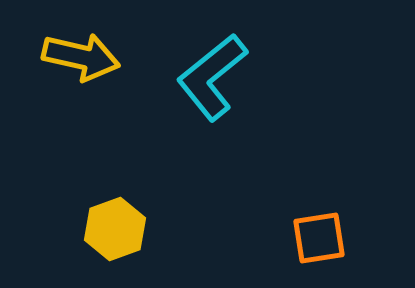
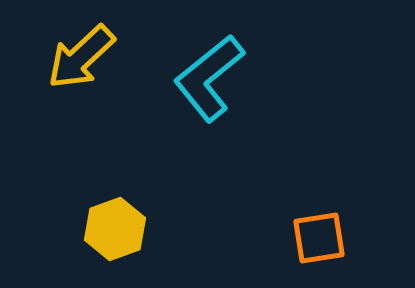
yellow arrow: rotated 124 degrees clockwise
cyan L-shape: moved 3 px left, 1 px down
